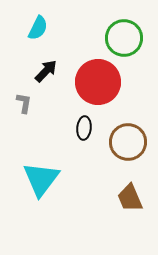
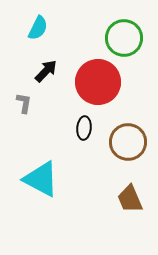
cyan triangle: rotated 39 degrees counterclockwise
brown trapezoid: moved 1 px down
